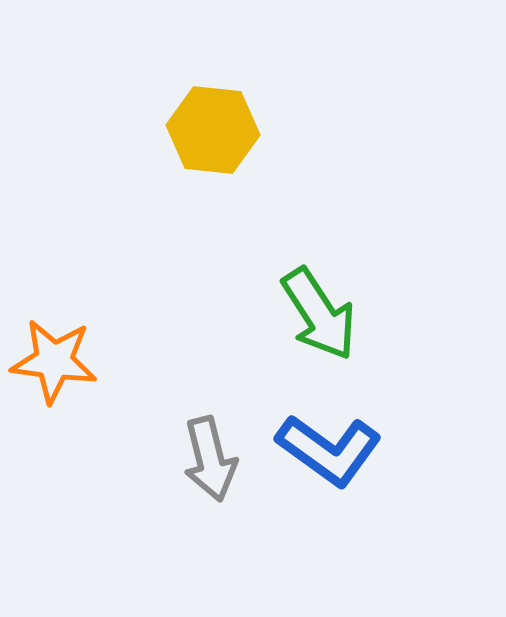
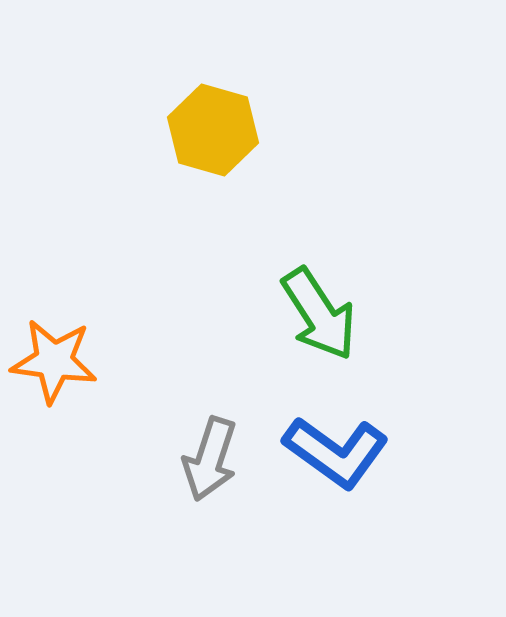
yellow hexagon: rotated 10 degrees clockwise
blue L-shape: moved 7 px right, 2 px down
gray arrow: rotated 32 degrees clockwise
